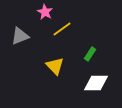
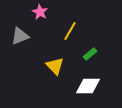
pink star: moved 5 px left
yellow line: moved 8 px right, 2 px down; rotated 24 degrees counterclockwise
green rectangle: rotated 16 degrees clockwise
white diamond: moved 8 px left, 3 px down
